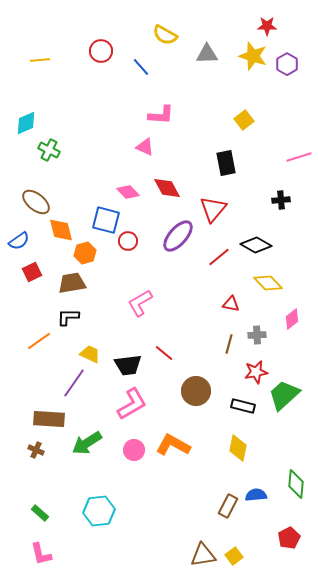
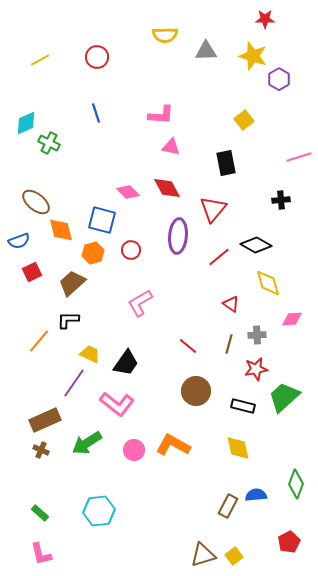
red star at (267, 26): moved 2 px left, 7 px up
yellow semicircle at (165, 35): rotated 30 degrees counterclockwise
red circle at (101, 51): moved 4 px left, 6 px down
gray triangle at (207, 54): moved 1 px left, 3 px up
yellow line at (40, 60): rotated 24 degrees counterclockwise
purple hexagon at (287, 64): moved 8 px left, 15 px down
blue line at (141, 67): moved 45 px left, 46 px down; rotated 24 degrees clockwise
pink triangle at (145, 147): moved 26 px right; rotated 12 degrees counterclockwise
green cross at (49, 150): moved 7 px up
blue square at (106, 220): moved 4 px left
purple ellipse at (178, 236): rotated 36 degrees counterclockwise
blue semicircle at (19, 241): rotated 15 degrees clockwise
red circle at (128, 241): moved 3 px right, 9 px down
orange hexagon at (85, 253): moved 8 px right
brown trapezoid at (72, 283): rotated 32 degrees counterclockwise
yellow diamond at (268, 283): rotated 28 degrees clockwise
red triangle at (231, 304): rotated 24 degrees clockwise
black L-shape at (68, 317): moved 3 px down
pink diamond at (292, 319): rotated 35 degrees clockwise
orange line at (39, 341): rotated 15 degrees counterclockwise
red line at (164, 353): moved 24 px right, 7 px up
black trapezoid at (128, 365): moved 2 px left, 2 px up; rotated 48 degrees counterclockwise
red star at (256, 372): moved 3 px up
green trapezoid at (284, 395): moved 2 px down
pink L-shape at (132, 404): moved 15 px left; rotated 68 degrees clockwise
brown rectangle at (49, 419): moved 4 px left, 1 px down; rotated 28 degrees counterclockwise
yellow diamond at (238, 448): rotated 24 degrees counterclockwise
brown cross at (36, 450): moved 5 px right
green diamond at (296, 484): rotated 16 degrees clockwise
red pentagon at (289, 538): moved 4 px down
brown triangle at (203, 555): rotated 8 degrees counterclockwise
